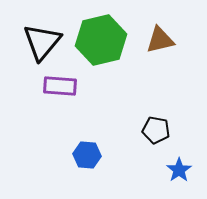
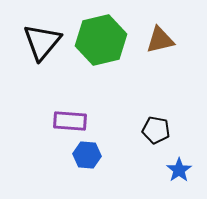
purple rectangle: moved 10 px right, 35 px down
